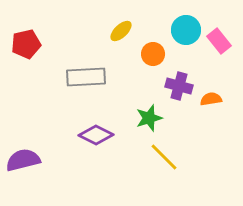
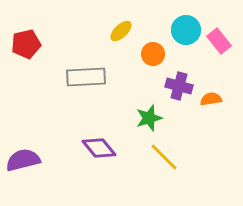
purple diamond: moved 3 px right, 13 px down; rotated 24 degrees clockwise
